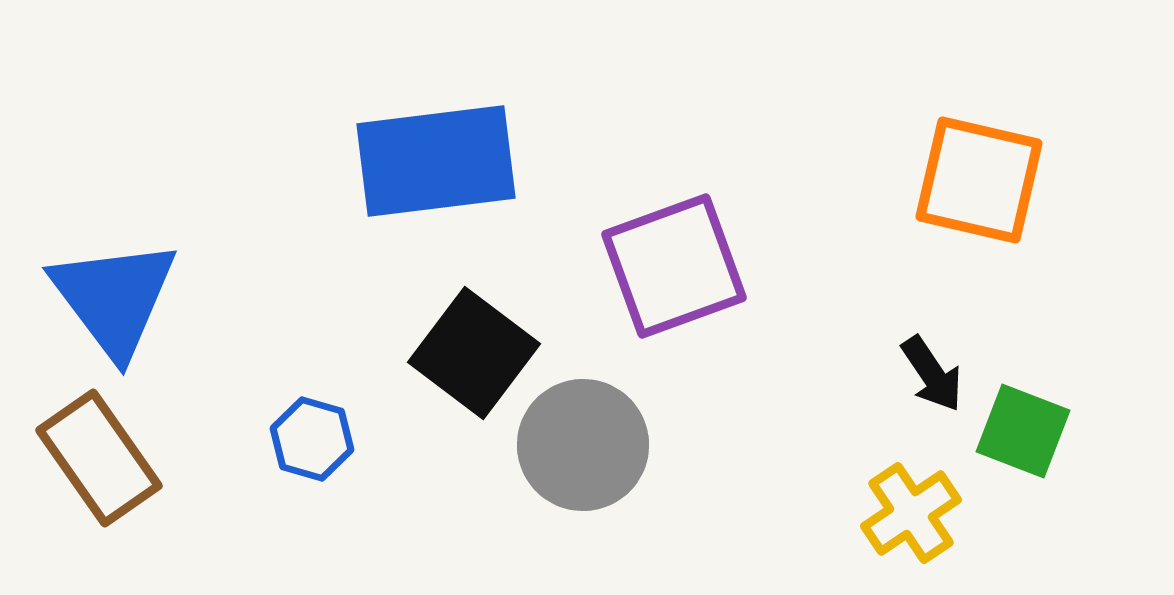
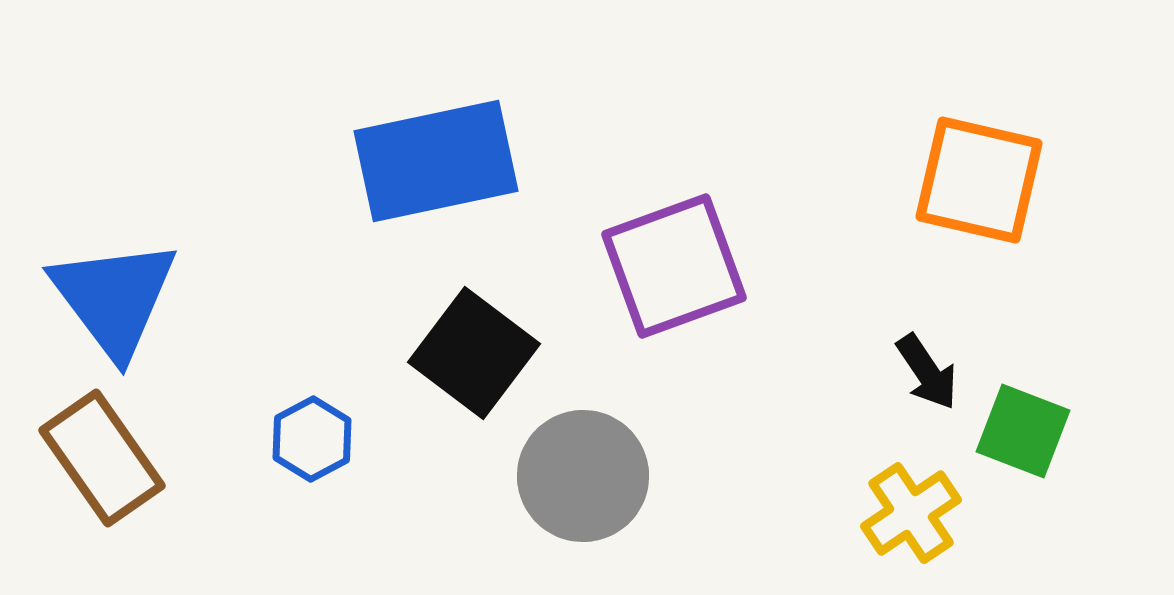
blue rectangle: rotated 5 degrees counterclockwise
black arrow: moved 5 px left, 2 px up
blue hexagon: rotated 16 degrees clockwise
gray circle: moved 31 px down
brown rectangle: moved 3 px right
